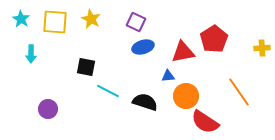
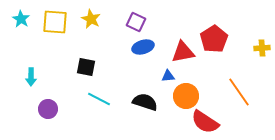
cyan arrow: moved 23 px down
cyan line: moved 9 px left, 8 px down
